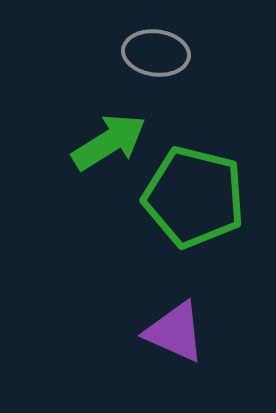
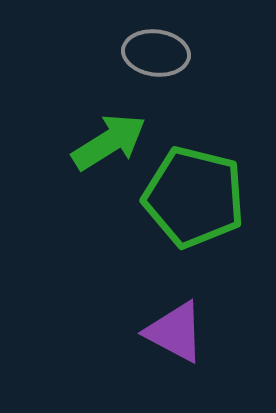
purple triangle: rotated 4 degrees clockwise
